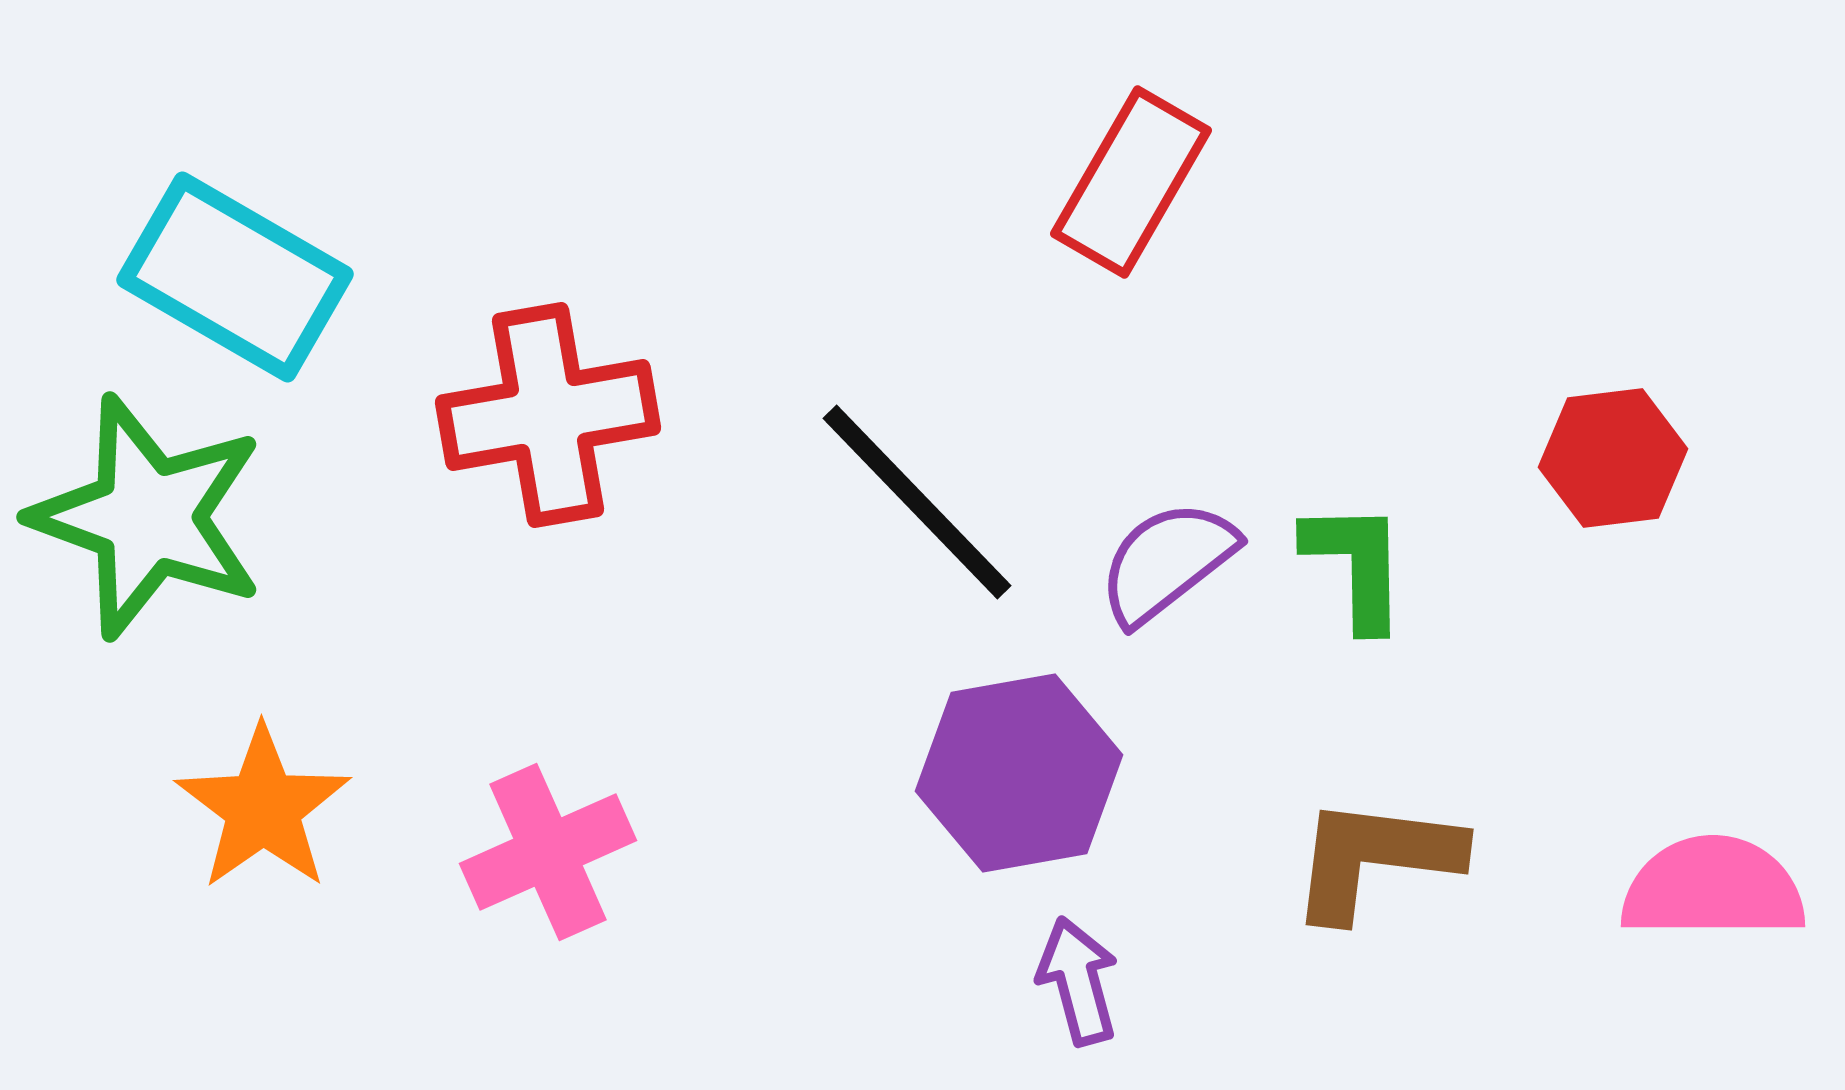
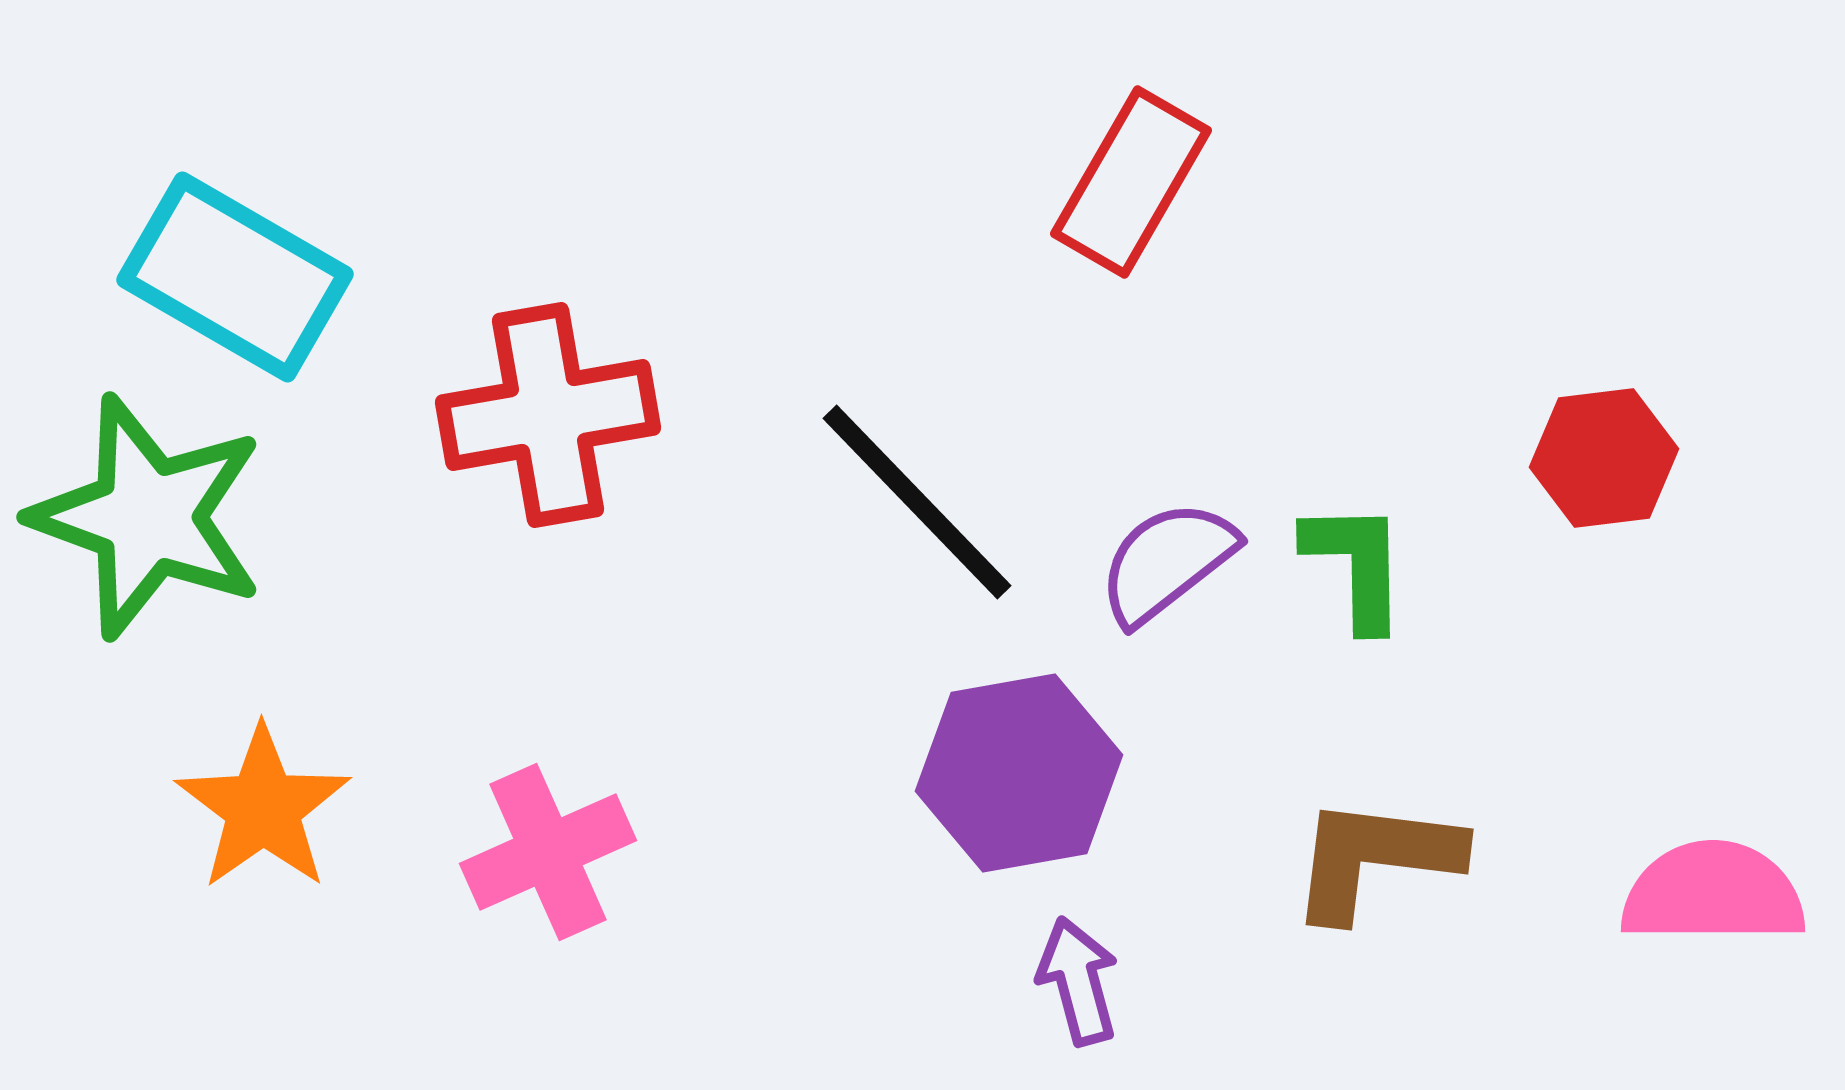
red hexagon: moved 9 px left
pink semicircle: moved 5 px down
